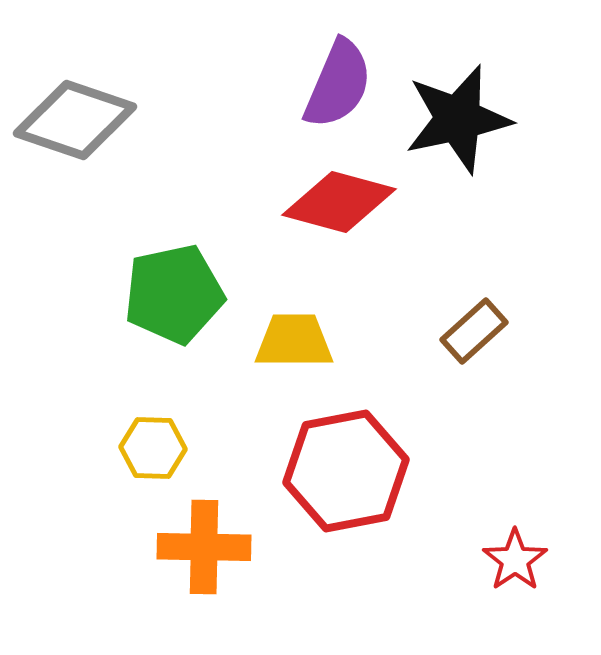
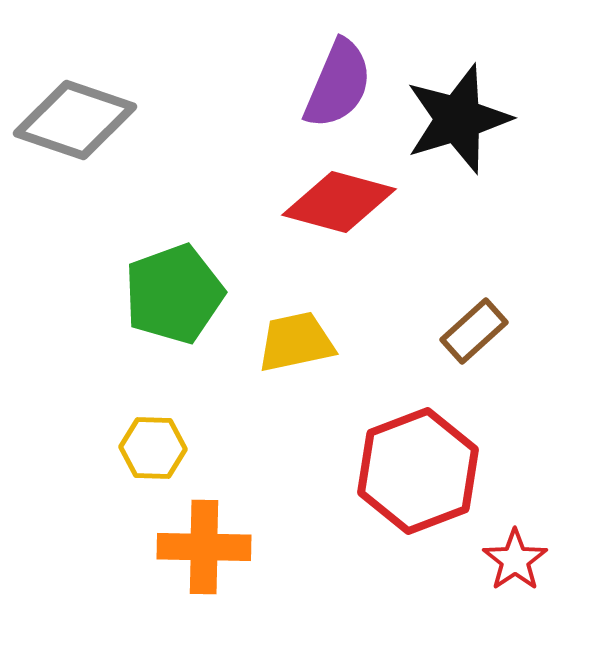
black star: rotated 5 degrees counterclockwise
green pentagon: rotated 8 degrees counterclockwise
yellow trapezoid: moved 2 px right, 1 px down; rotated 12 degrees counterclockwise
red hexagon: moved 72 px right; rotated 10 degrees counterclockwise
